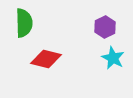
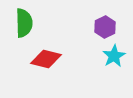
cyan star: moved 1 px right, 2 px up; rotated 15 degrees clockwise
